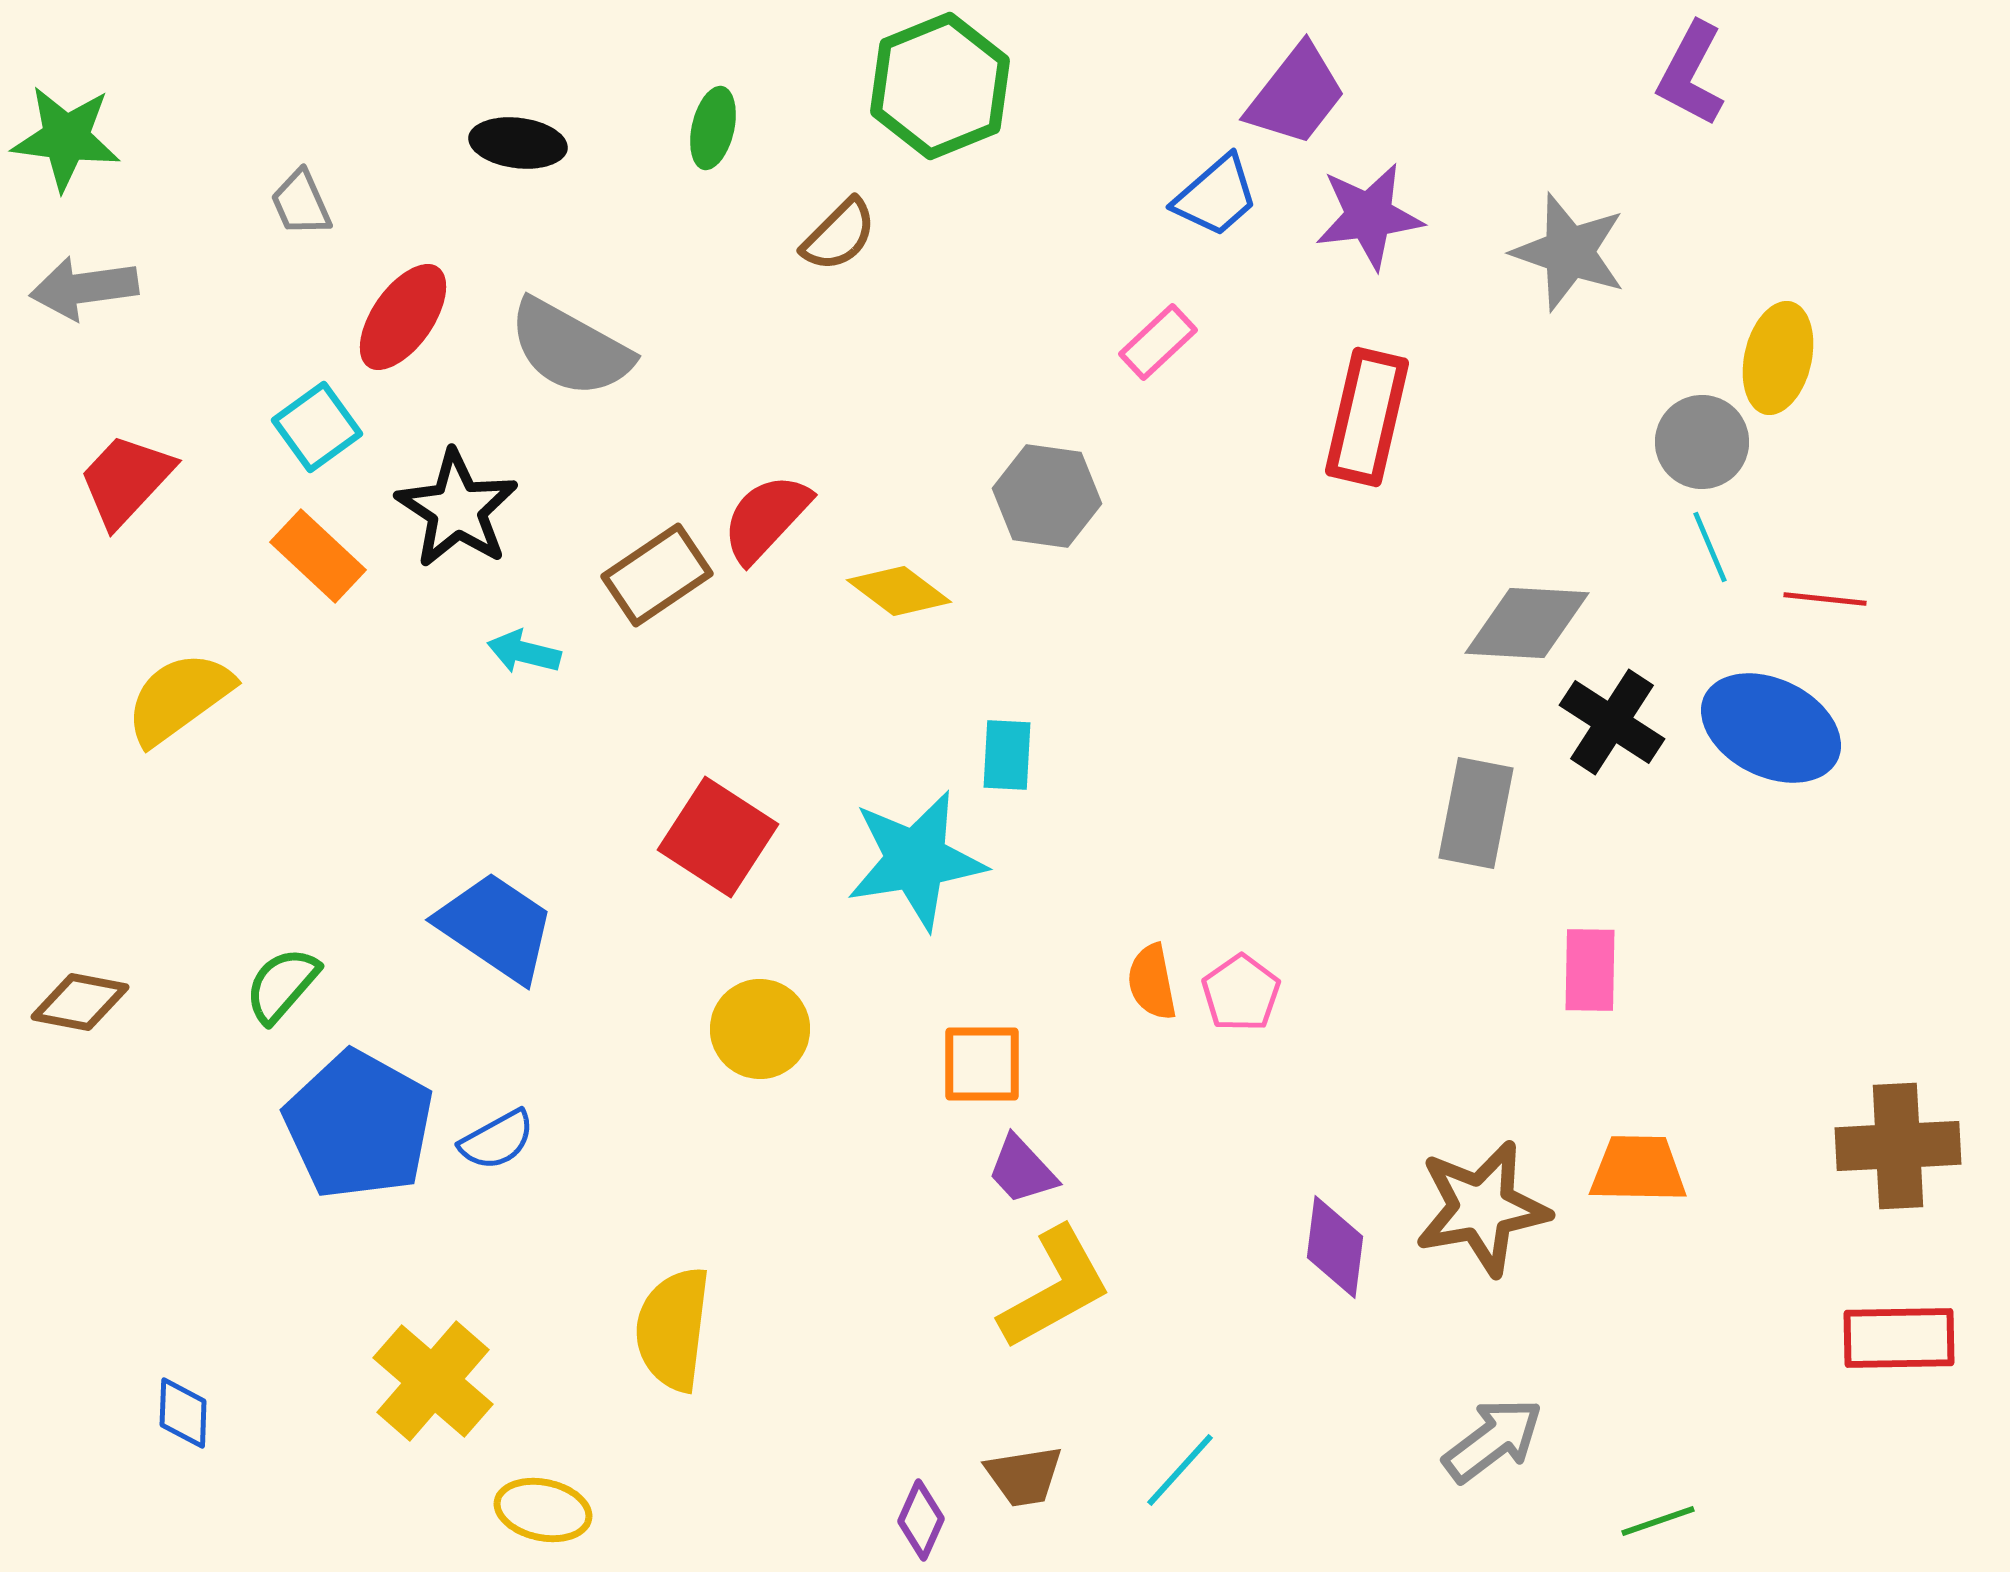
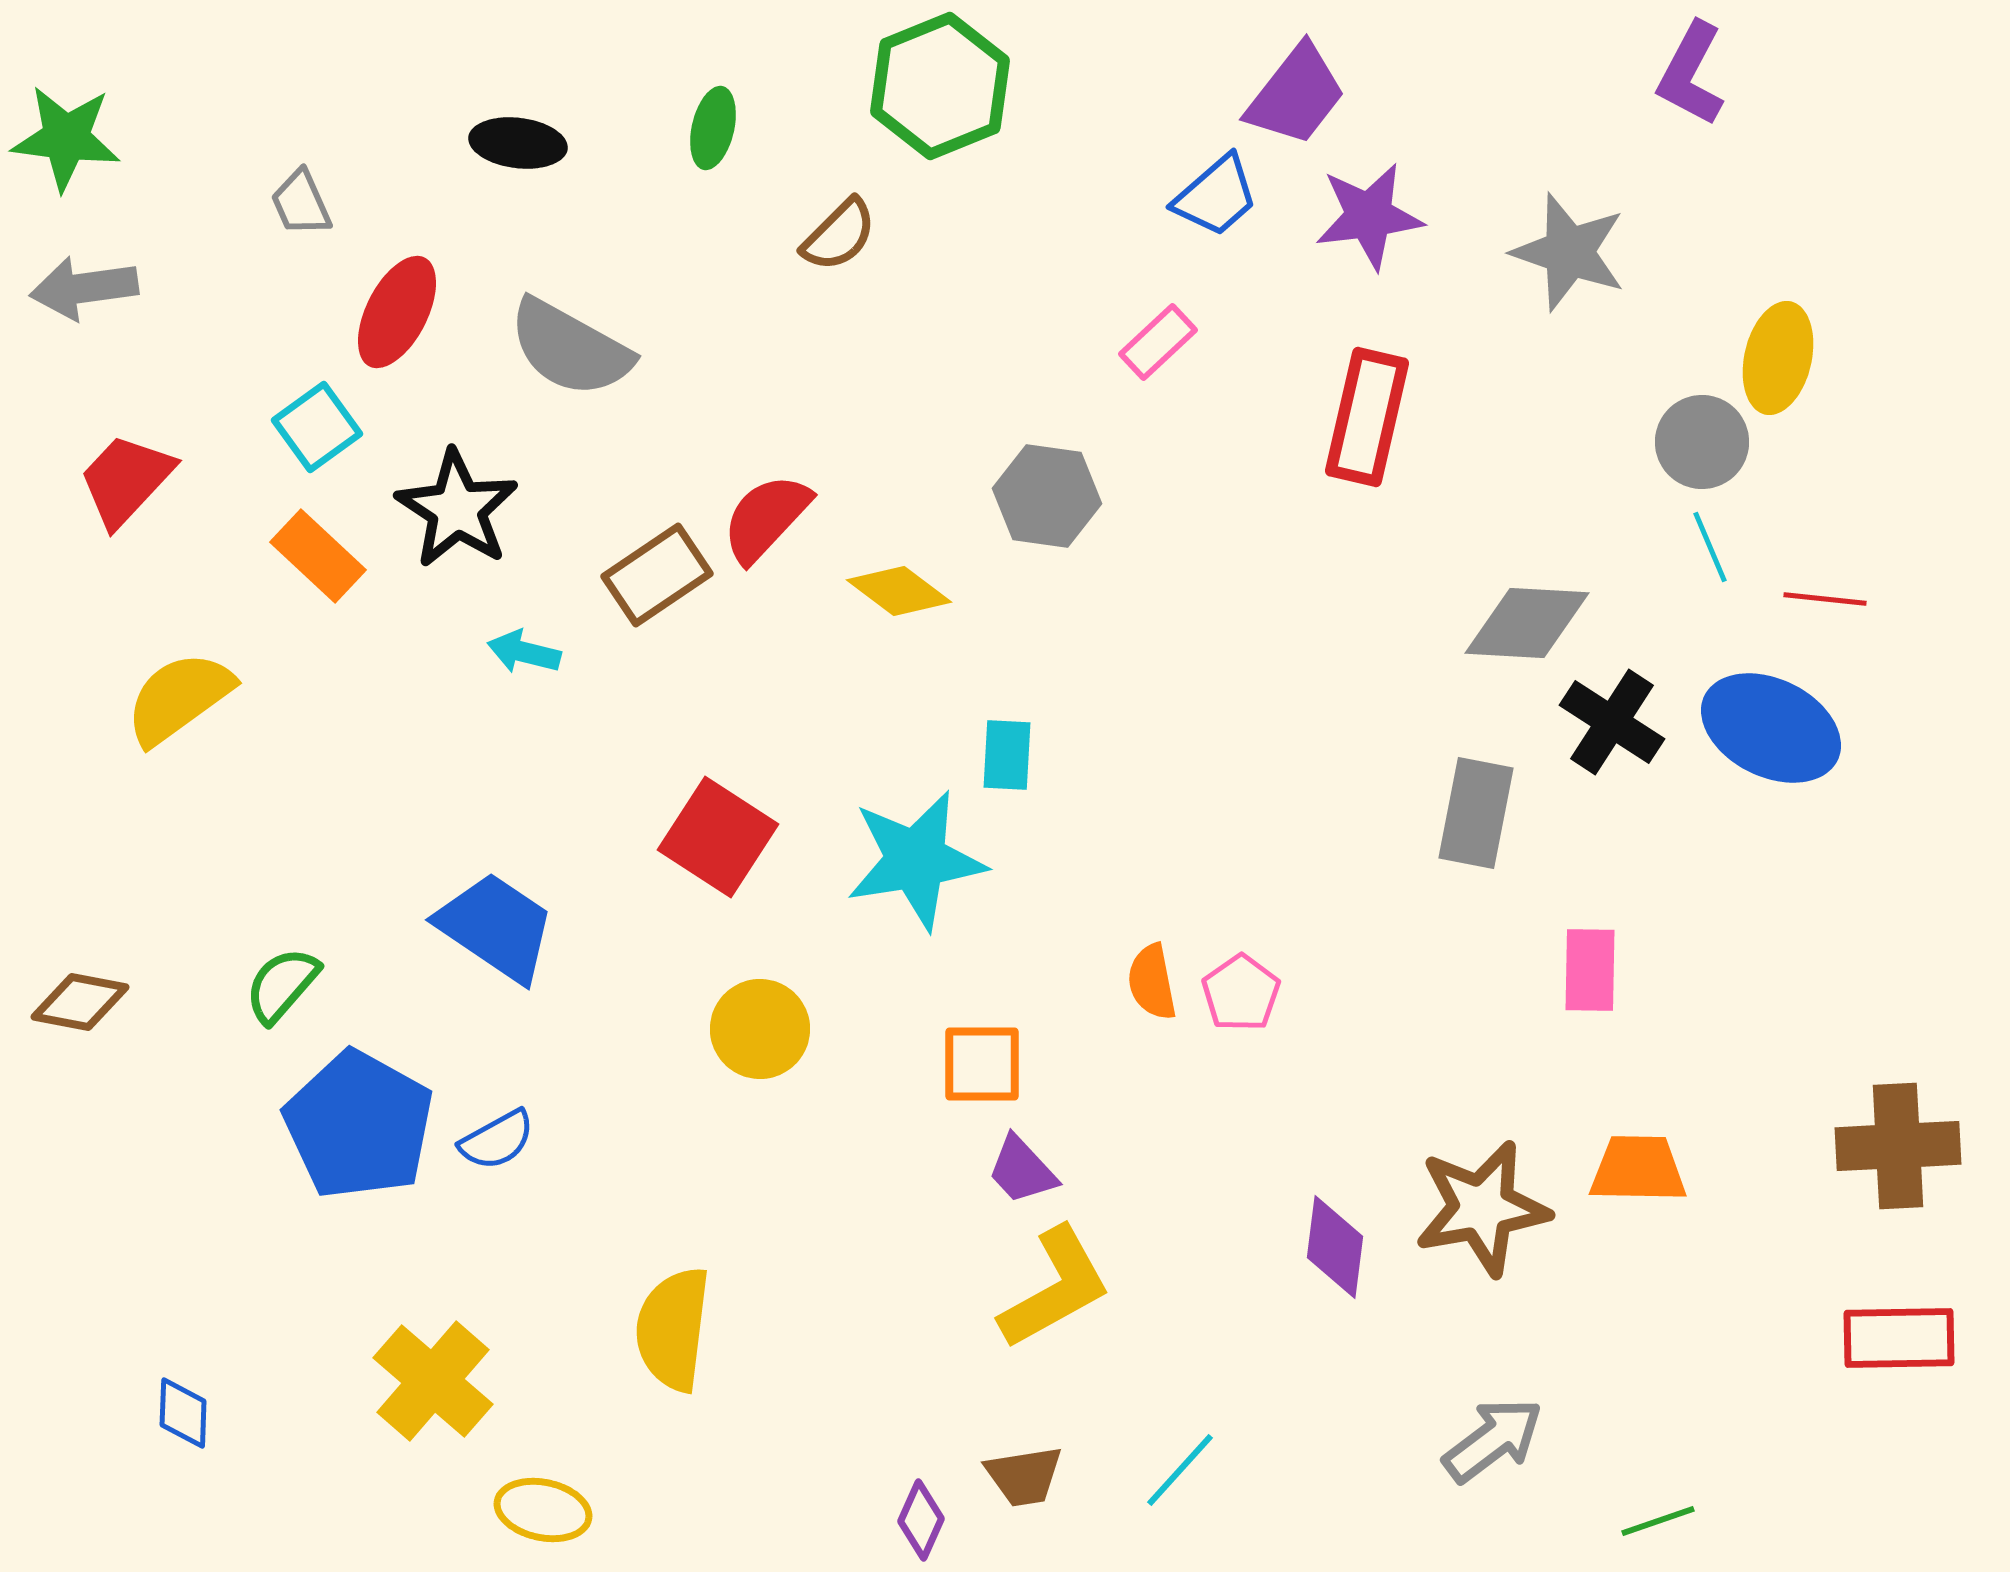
red ellipse at (403, 317): moved 6 px left, 5 px up; rotated 8 degrees counterclockwise
